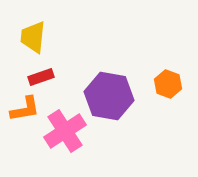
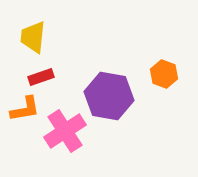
orange hexagon: moved 4 px left, 10 px up
